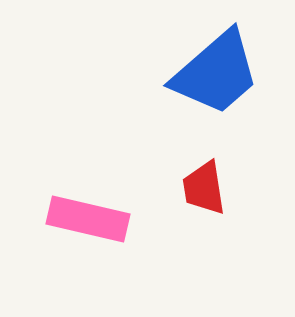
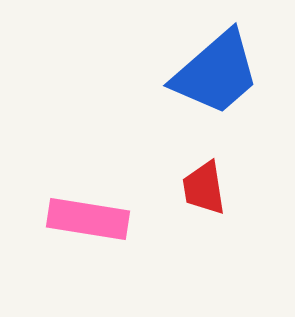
pink rectangle: rotated 4 degrees counterclockwise
